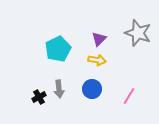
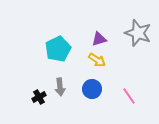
purple triangle: rotated 28 degrees clockwise
yellow arrow: rotated 24 degrees clockwise
gray arrow: moved 1 px right, 2 px up
pink line: rotated 66 degrees counterclockwise
